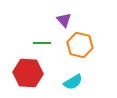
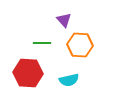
orange hexagon: rotated 10 degrees counterclockwise
cyan semicircle: moved 4 px left, 2 px up; rotated 18 degrees clockwise
